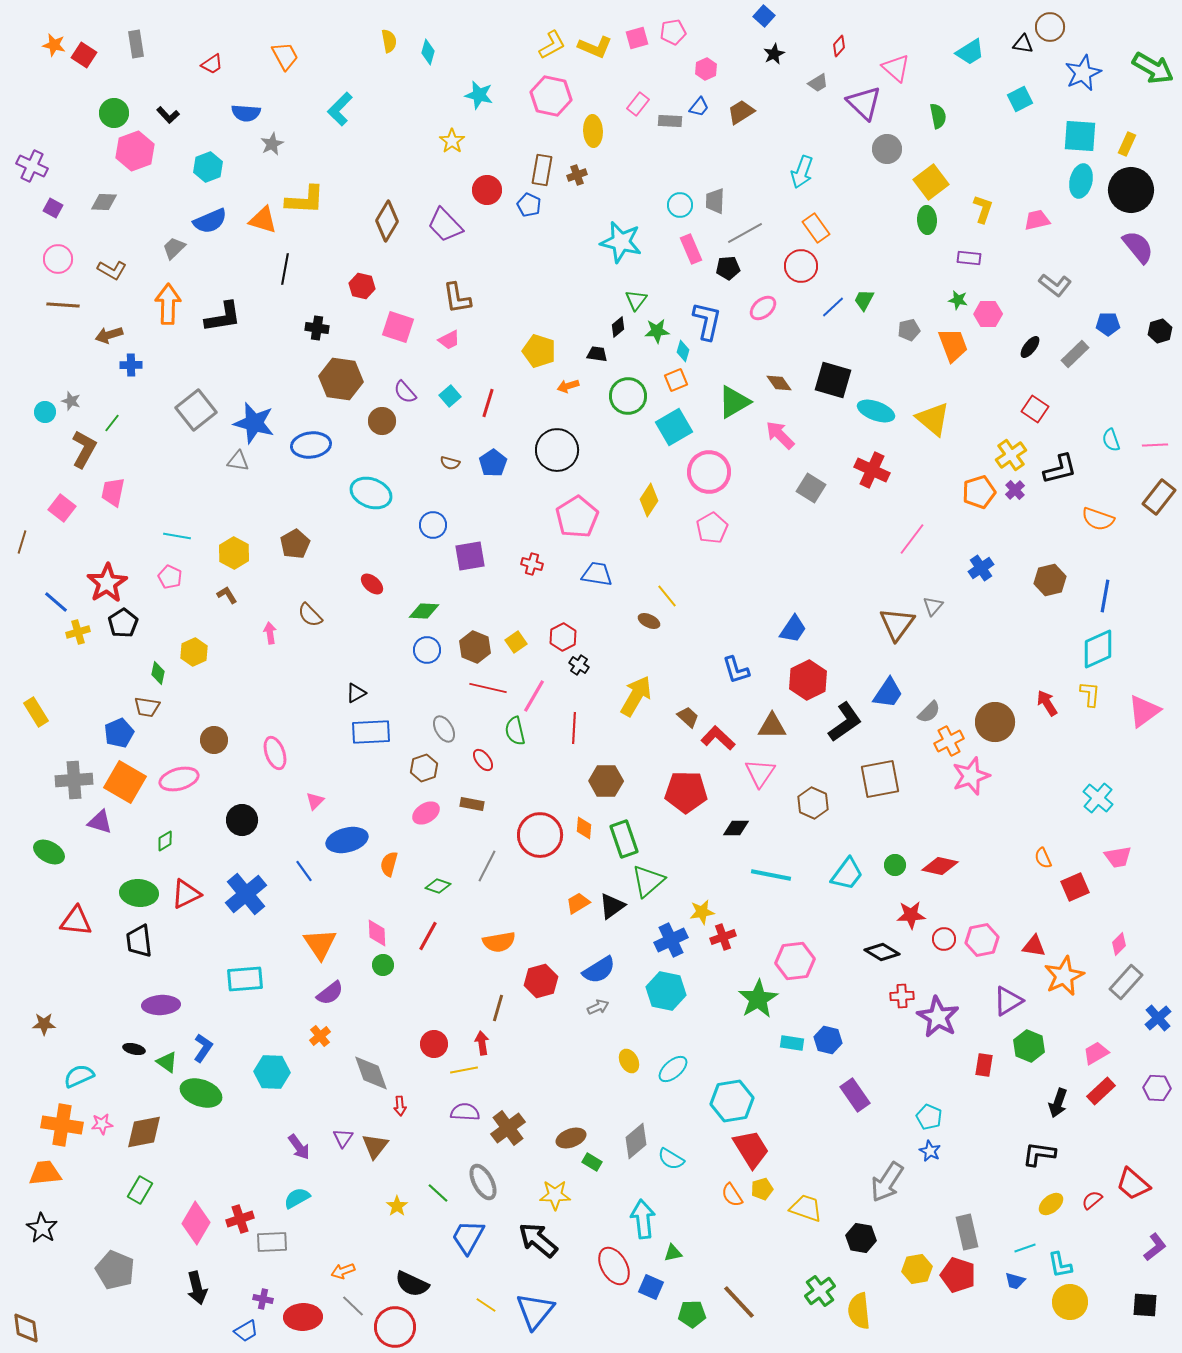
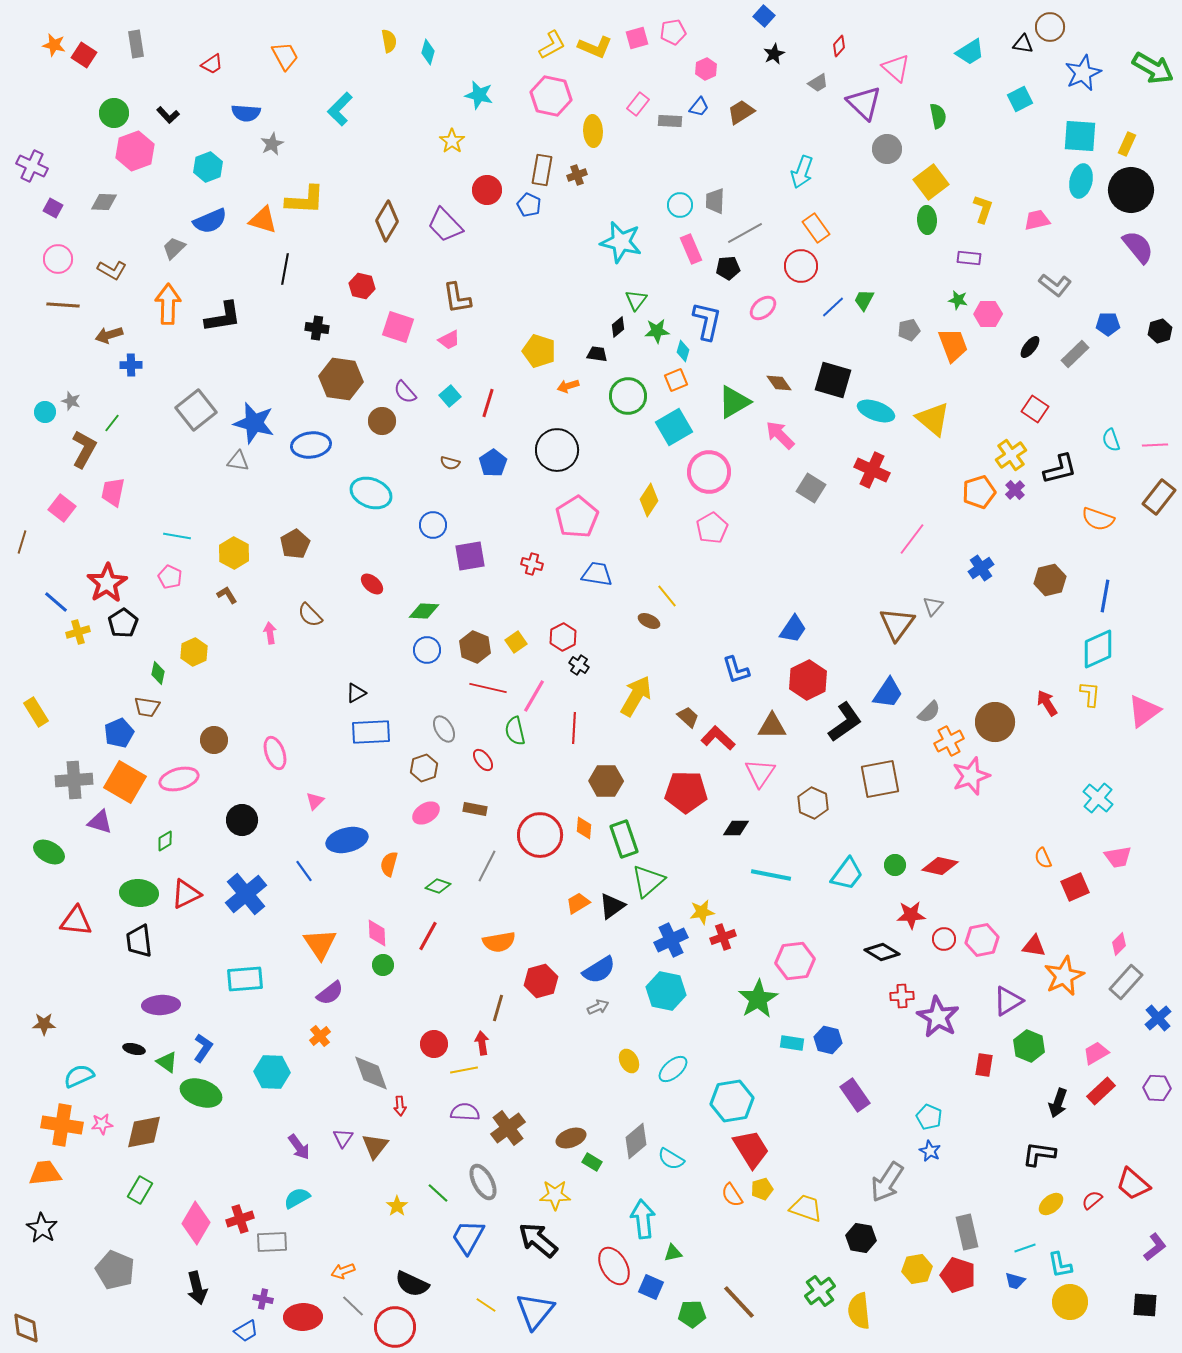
brown rectangle at (472, 804): moved 3 px right, 5 px down
